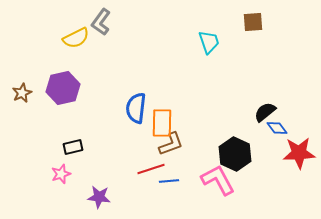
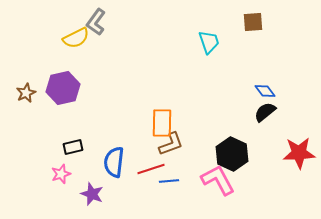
gray L-shape: moved 5 px left
brown star: moved 4 px right
blue semicircle: moved 22 px left, 54 px down
blue diamond: moved 12 px left, 37 px up
black hexagon: moved 3 px left
purple star: moved 7 px left, 3 px up; rotated 15 degrees clockwise
